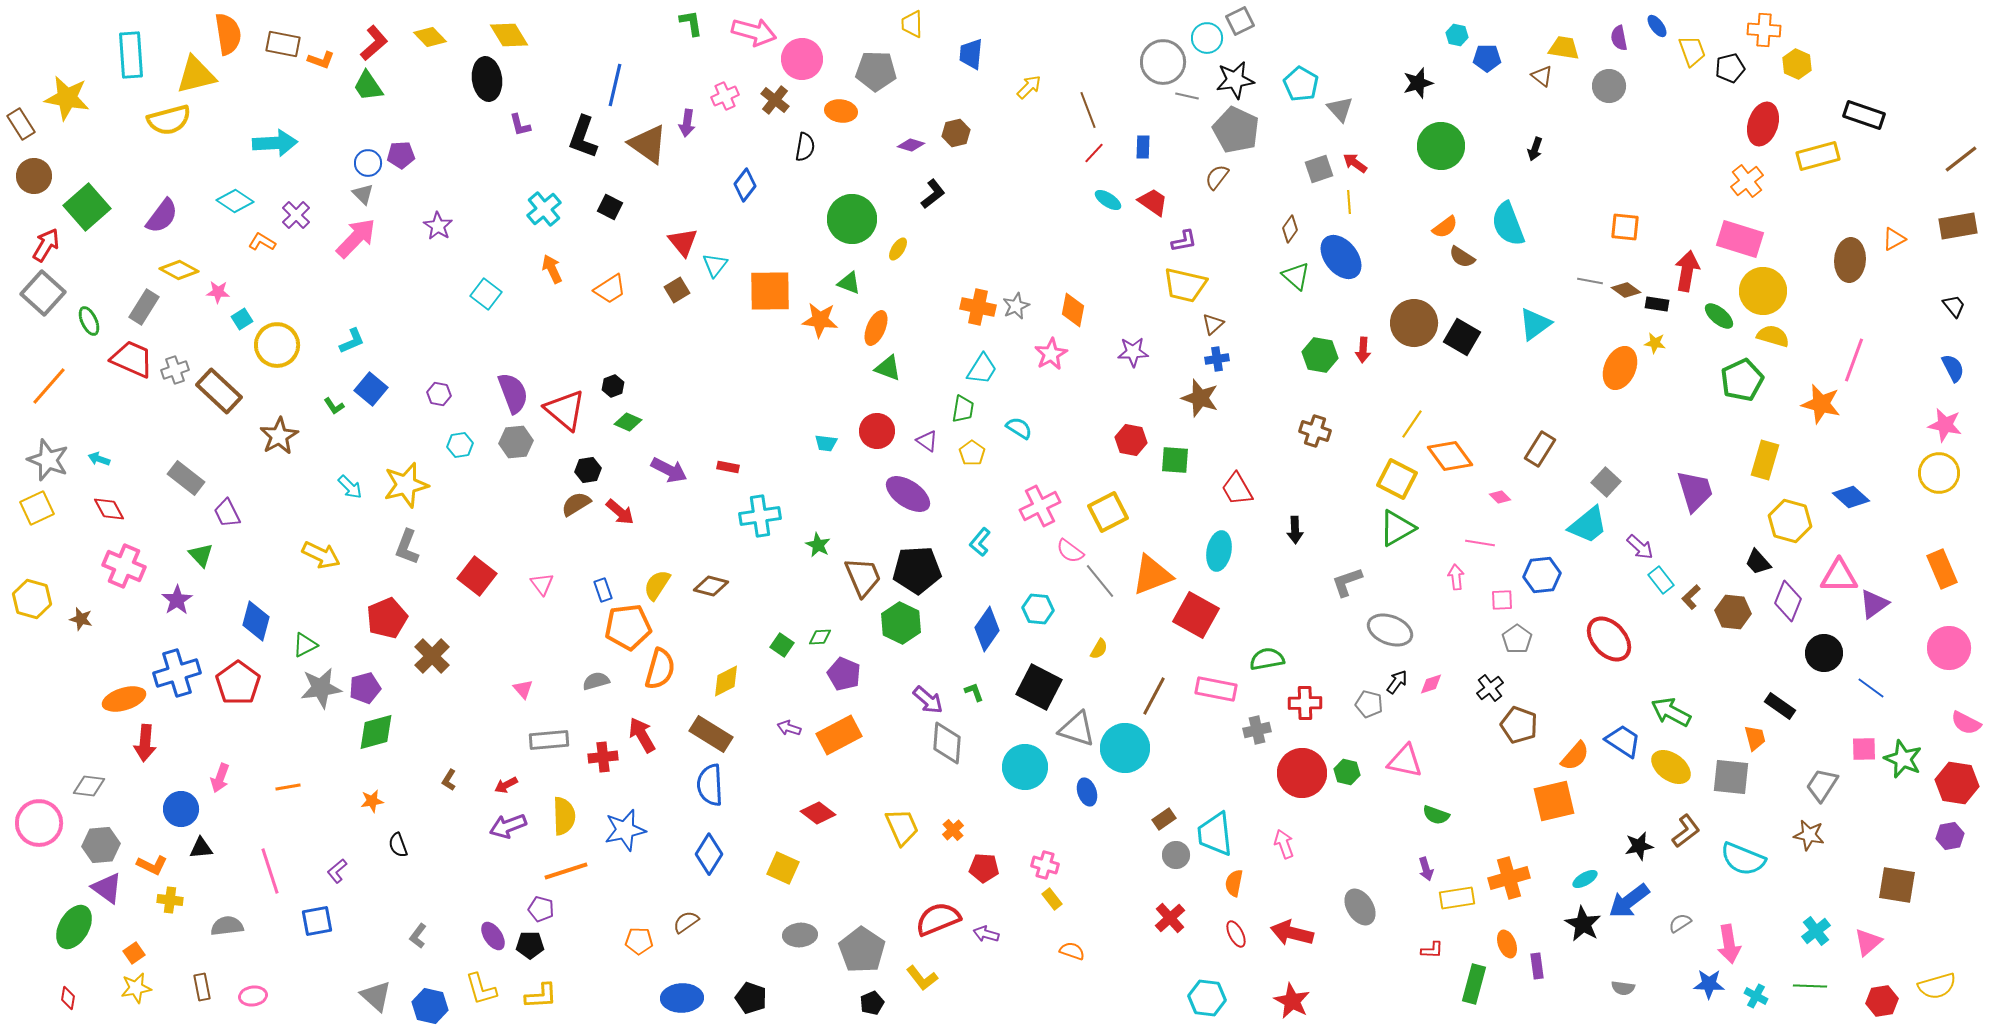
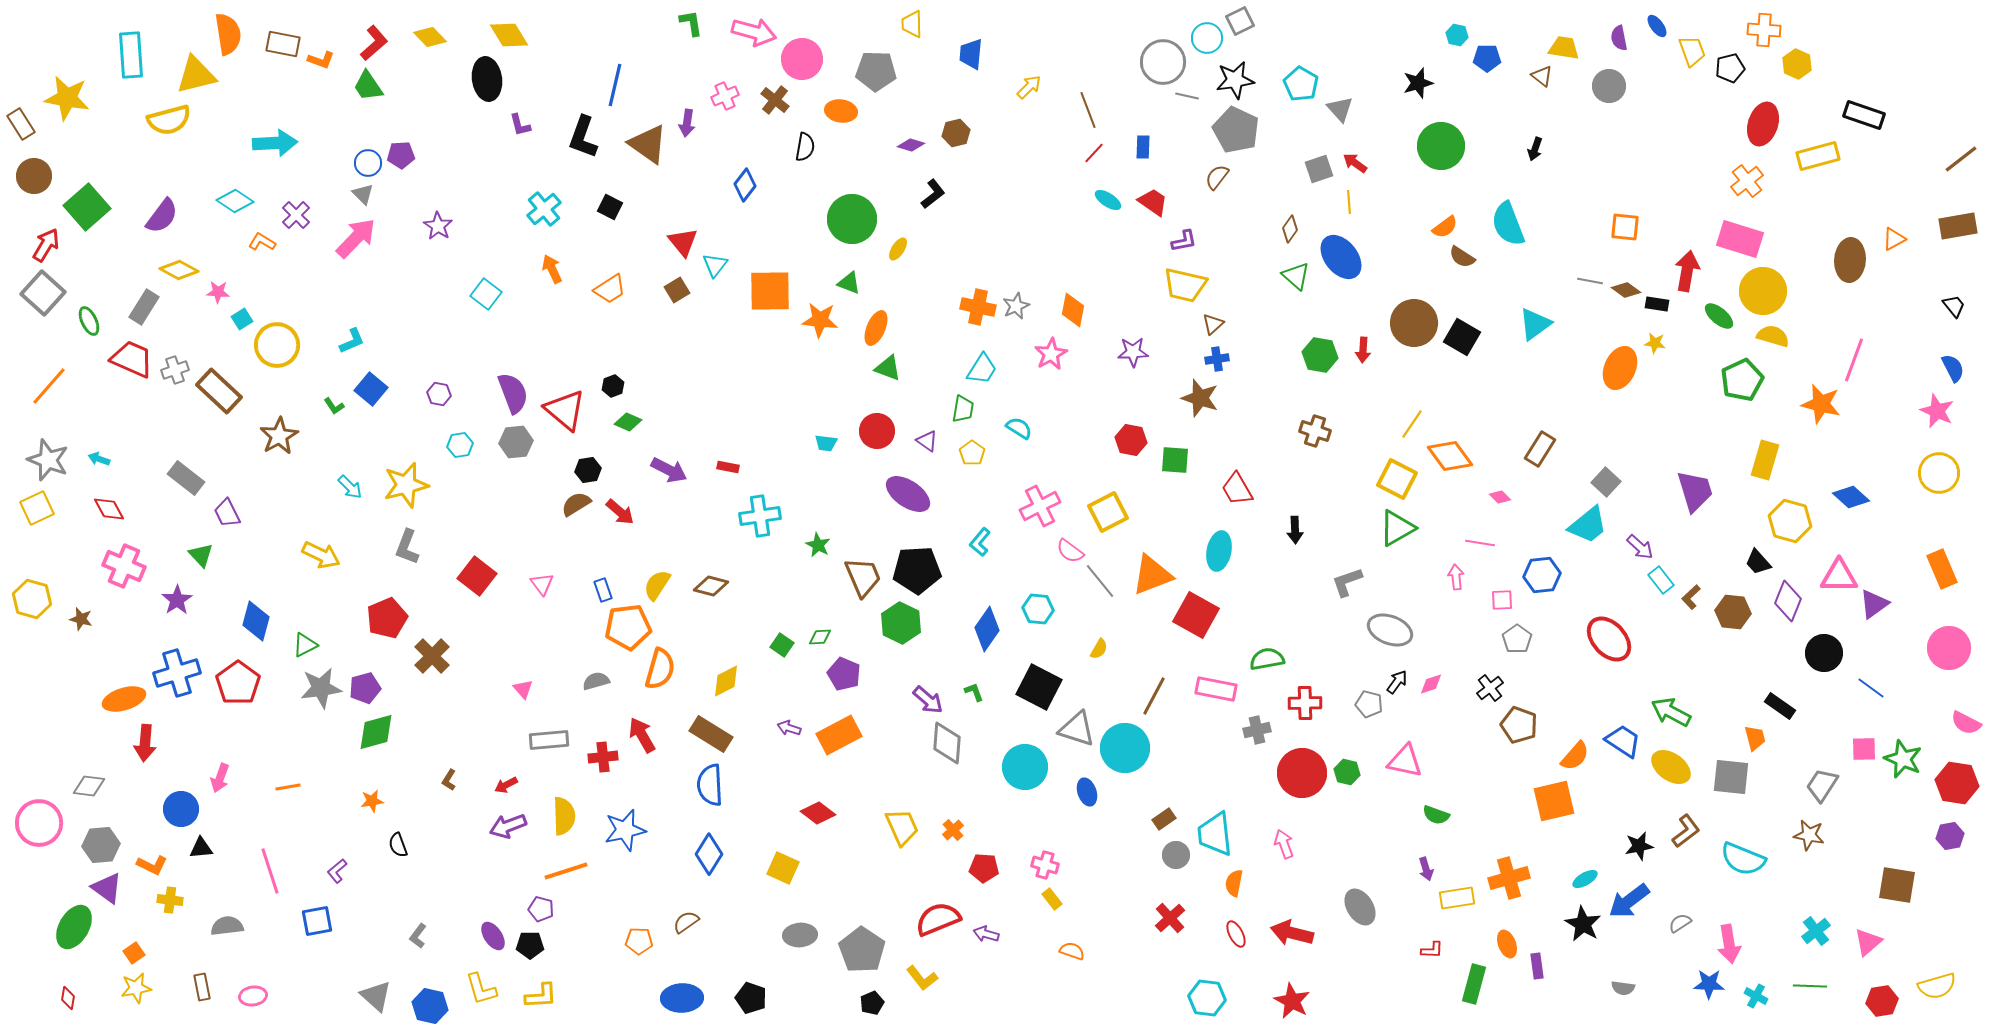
pink star at (1945, 425): moved 8 px left, 14 px up; rotated 12 degrees clockwise
